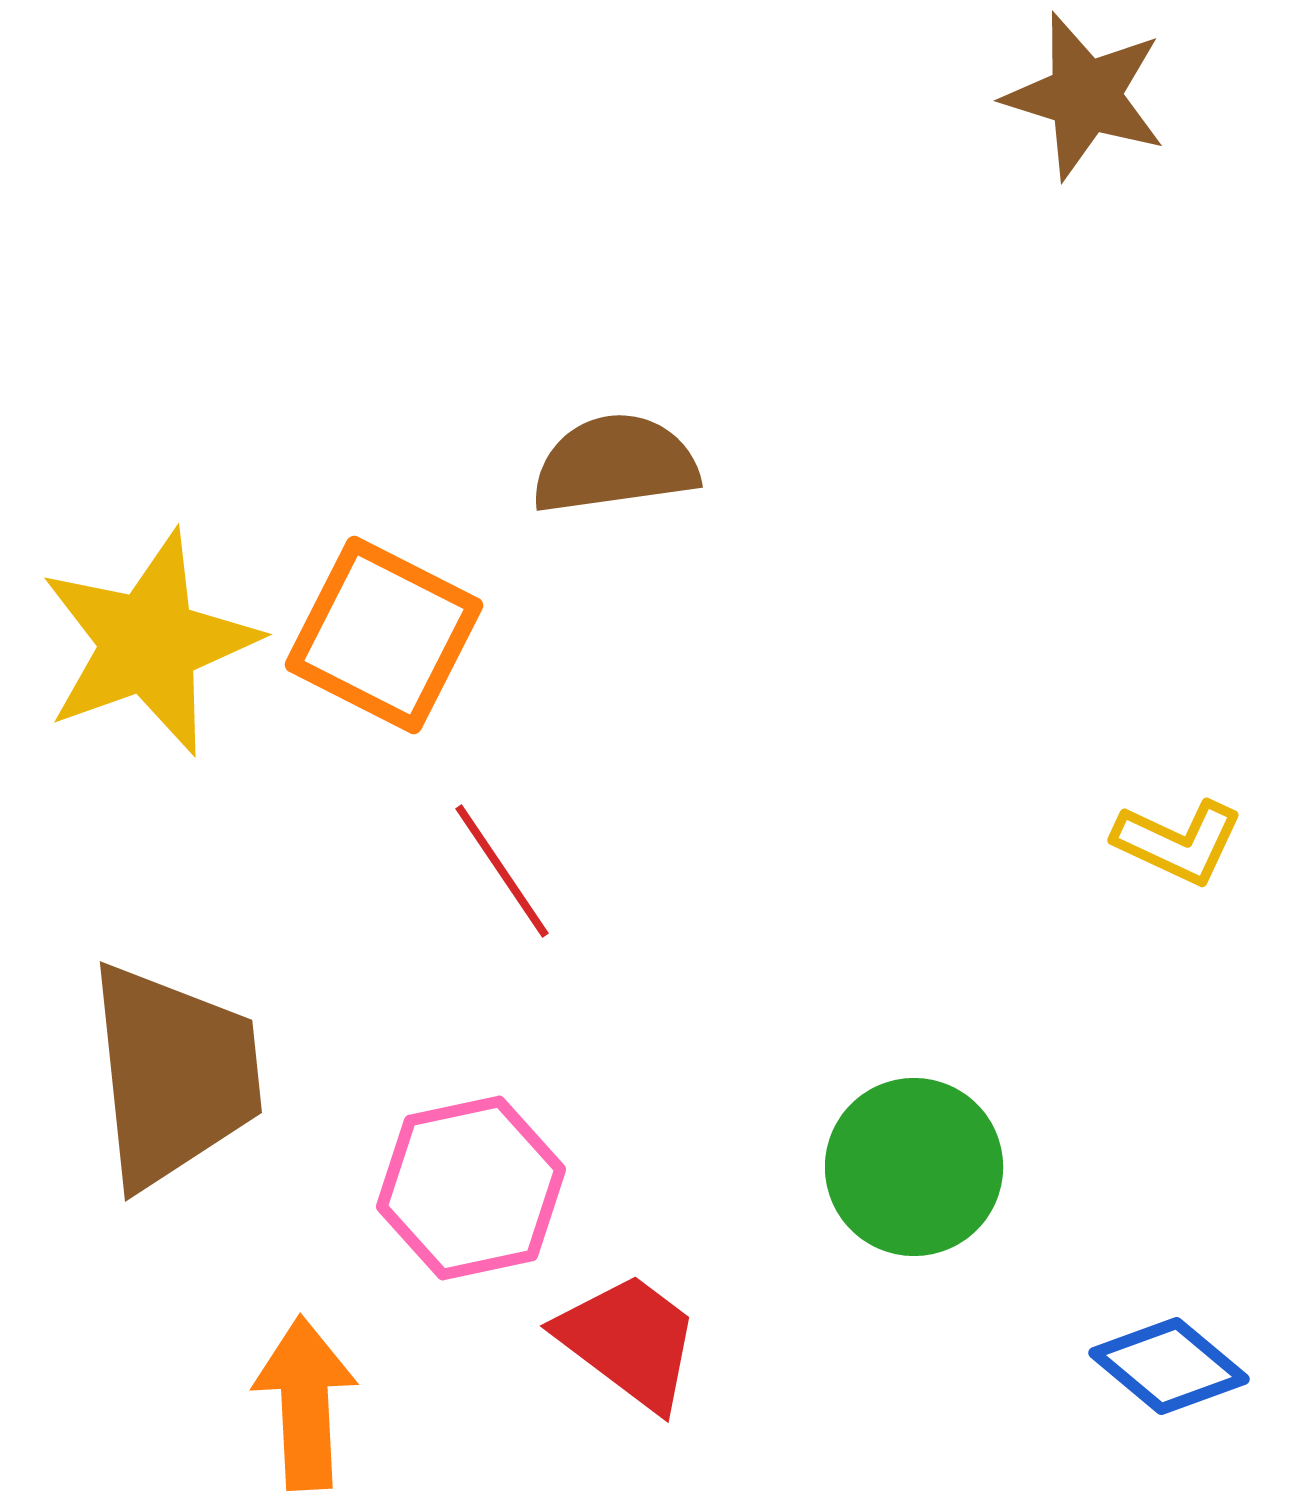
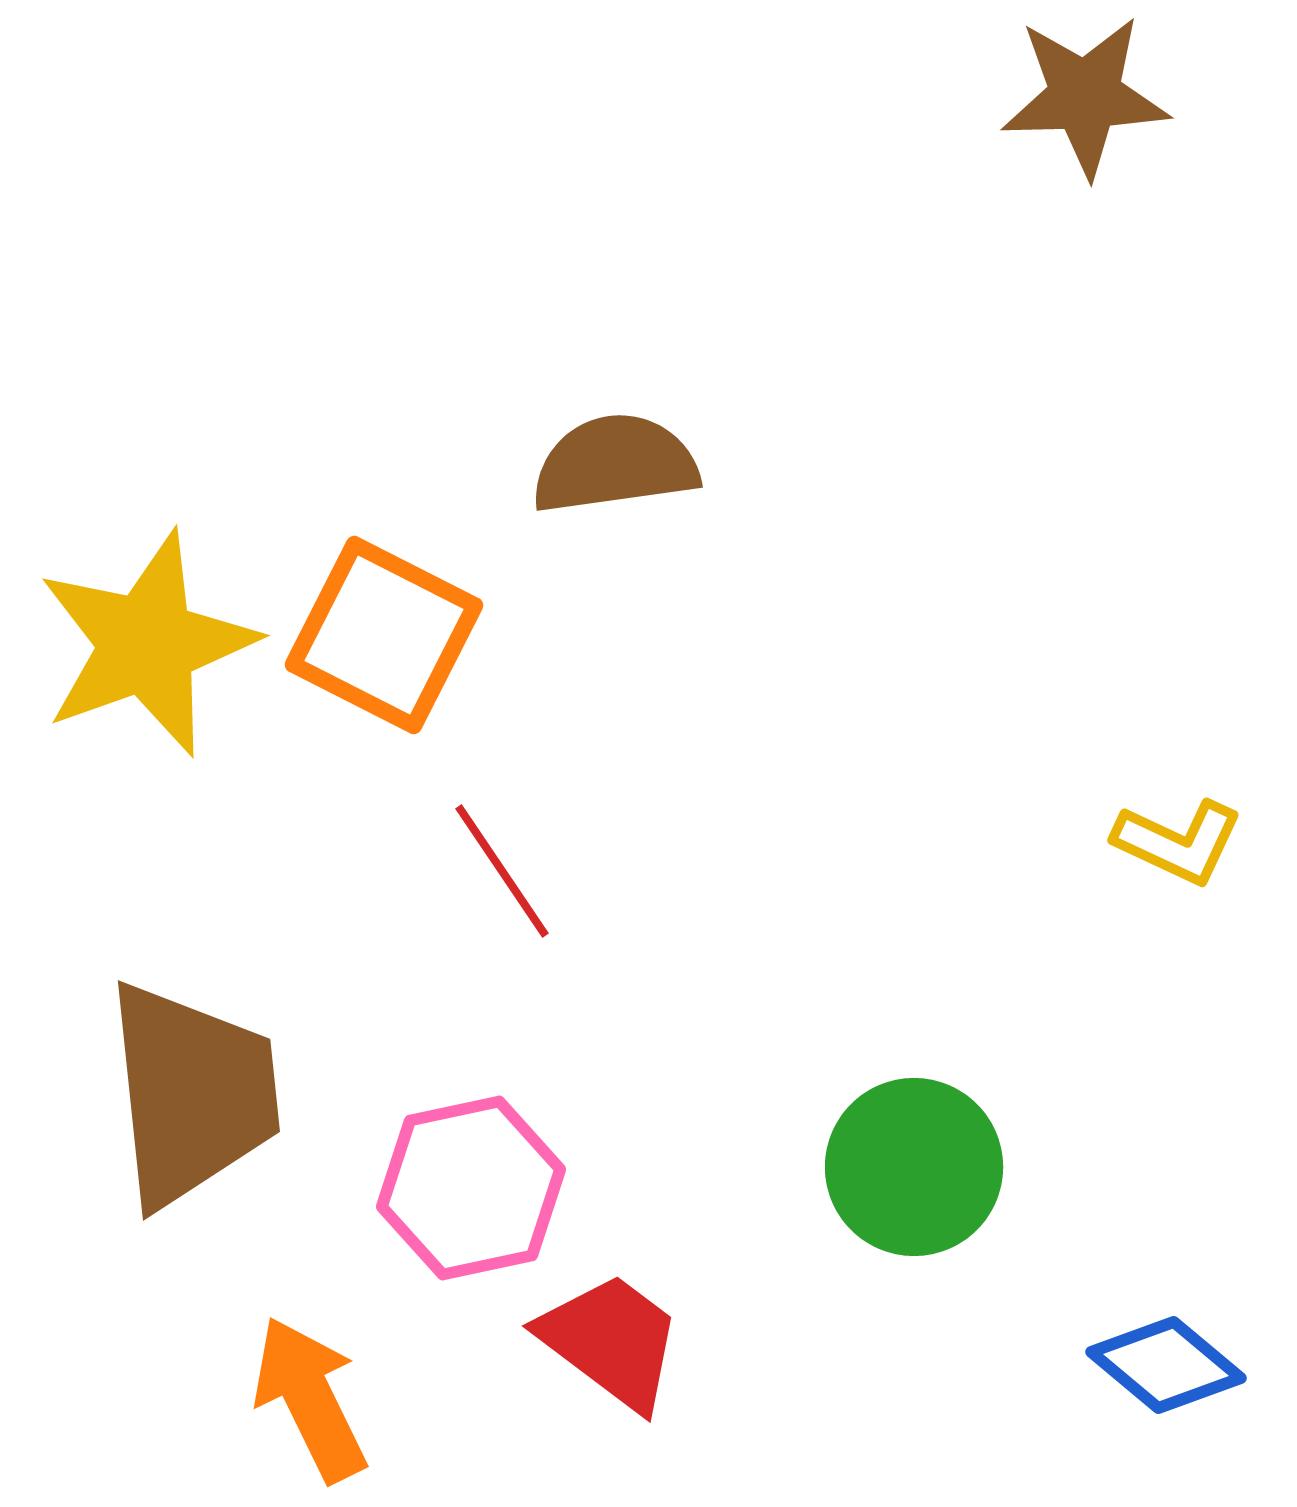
brown star: rotated 19 degrees counterclockwise
yellow star: moved 2 px left, 1 px down
brown trapezoid: moved 18 px right, 19 px down
red trapezoid: moved 18 px left
blue diamond: moved 3 px left, 1 px up
orange arrow: moved 5 px right, 4 px up; rotated 23 degrees counterclockwise
